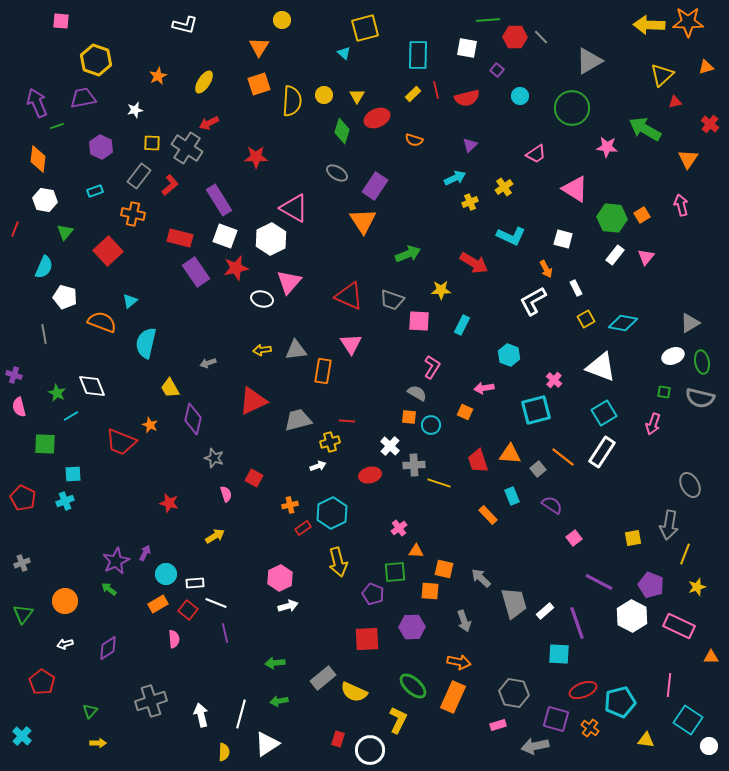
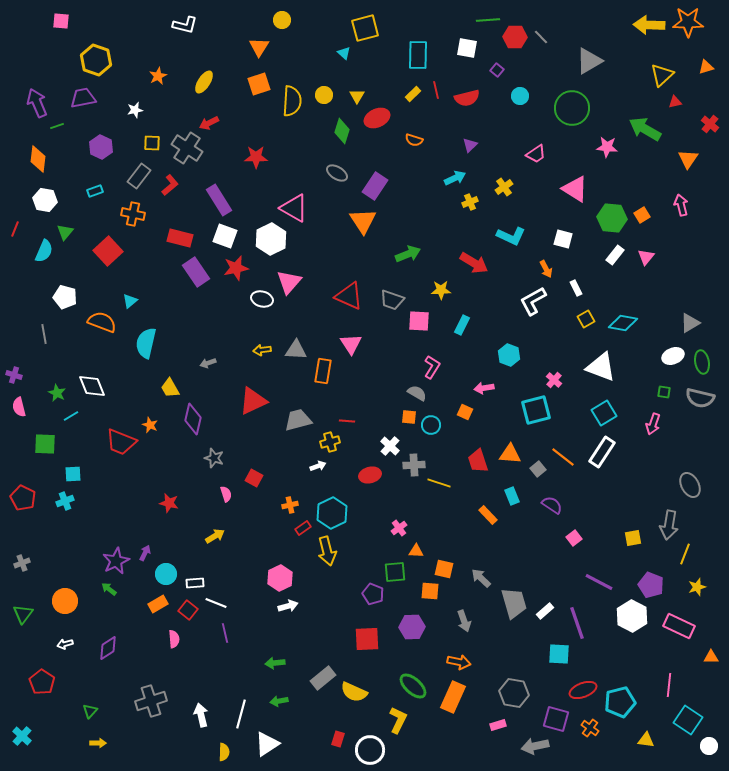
cyan semicircle at (44, 267): moved 16 px up
gray triangle at (296, 350): rotated 10 degrees clockwise
yellow arrow at (338, 562): moved 11 px left, 11 px up
